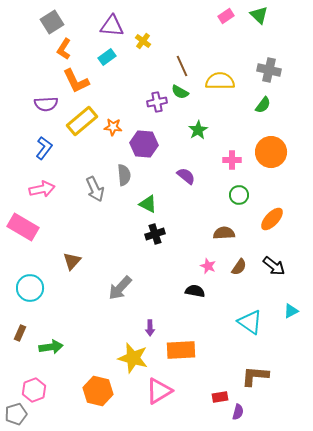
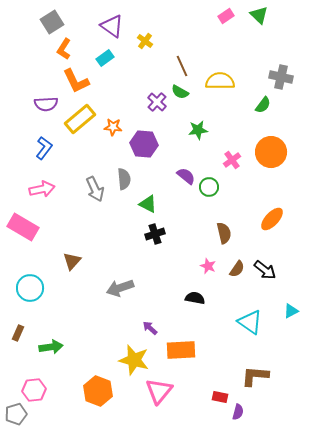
purple triangle at (112, 26): rotated 30 degrees clockwise
yellow cross at (143, 41): moved 2 px right
cyan rectangle at (107, 57): moved 2 px left, 1 px down
gray cross at (269, 70): moved 12 px right, 7 px down
purple cross at (157, 102): rotated 36 degrees counterclockwise
yellow rectangle at (82, 121): moved 2 px left, 2 px up
green star at (198, 130): rotated 24 degrees clockwise
pink cross at (232, 160): rotated 36 degrees counterclockwise
gray semicircle at (124, 175): moved 4 px down
green circle at (239, 195): moved 30 px left, 8 px up
brown semicircle at (224, 233): rotated 80 degrees clockwise
black arrow at (274, 266): moved 9 px left, 4 px down
brown semicircle at (239, 267): moved 2 px left, 2 px down
gray arrow at (120, 288): rotated 28 degrees clockwise
black semicircle at (195, 291): moved 7 px down
purple arrow at (150, 328): rotated 133 degrees clockwise
brown rectangle at (20, 333): moved 2 px left
yellow star at (133, 358): moved 1 px right, 2 px down
pink hexagon at (34, 390): rotated 15 degrees clockwise
orange hexagon at (98, 391): rotated 8 degrees clockwise
pink triangle at (159, 391): rotated 20 degrees counterclockwise
red rectangle at (220, 397): rotated 21 degrees clockwise
